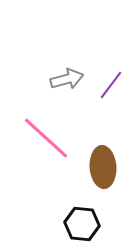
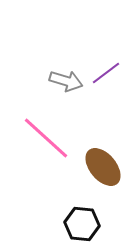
gray arrow: moved 1 px left, 2 px down; rotated 32 degrees clockwise
purple line: moved 5 px left, 12 px up; rotated 16 degrees clockwise
brown ellipse: rotated 36 degrees counterclockwise
